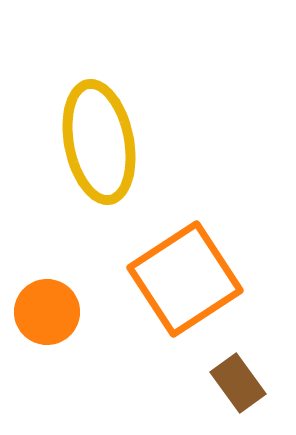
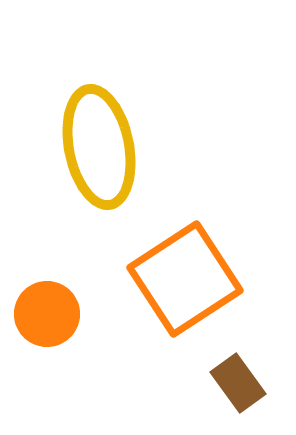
yellow ellipse: moved 5 px down
orange circle: moved 2 px down
